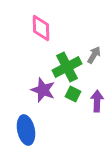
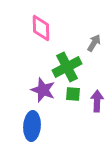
gray arrow: moved 12 px up
green square: rotated 21 degrees counterclockwise
blue ellipse: moved 6 px right, 4 px up; rotated 16 degrees clockwise
